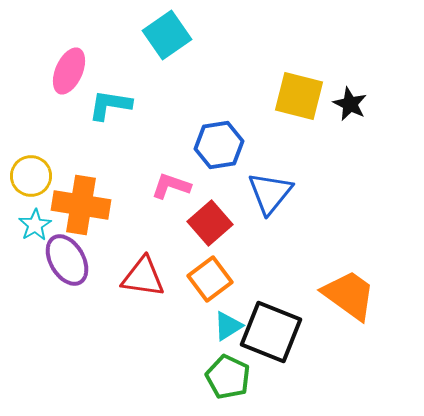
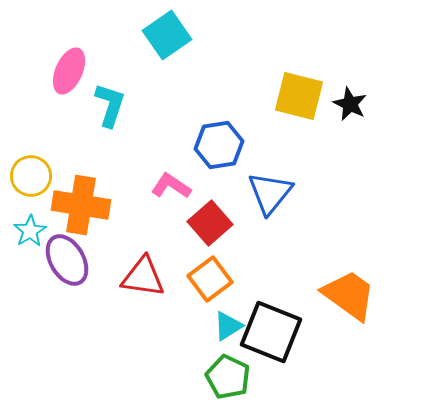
cyan L-shape: rotated 99 degrees clockwise
pink L-shape: rotated 15 degrees clockwise
cyan star: moved 5 px left, 6 px down
